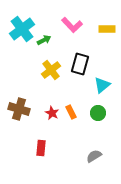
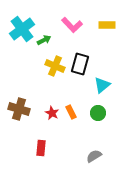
yellow rectangle: moved 4 px up
yellow cross: moved 4 px right, 4 px up; rotated 30 degrees counterclockwise
